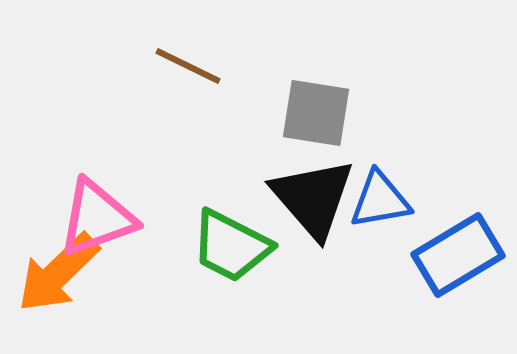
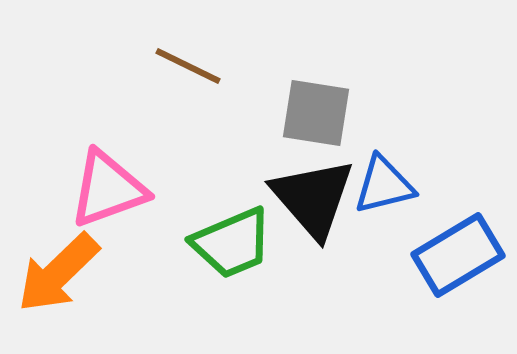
blue triangle: moved 4 px right, 15 px up; rotated 4 degrees counterclockwise
pink triangle: moved 11 px right, 29 px up
green trapezoid: moved 1 px right, 3 px up; rotated 50 degrees counterclockwise
